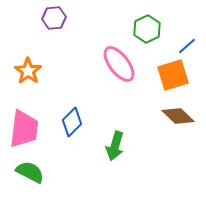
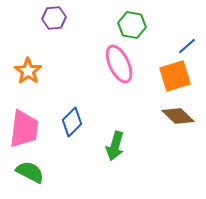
green hexagon: moved 15 px left, 4 px up; rotated 24 degrees counterclockwise
pink ellipse: rotated 12 degrees clockwise
orange square: moved 2 px right, 1 px down
